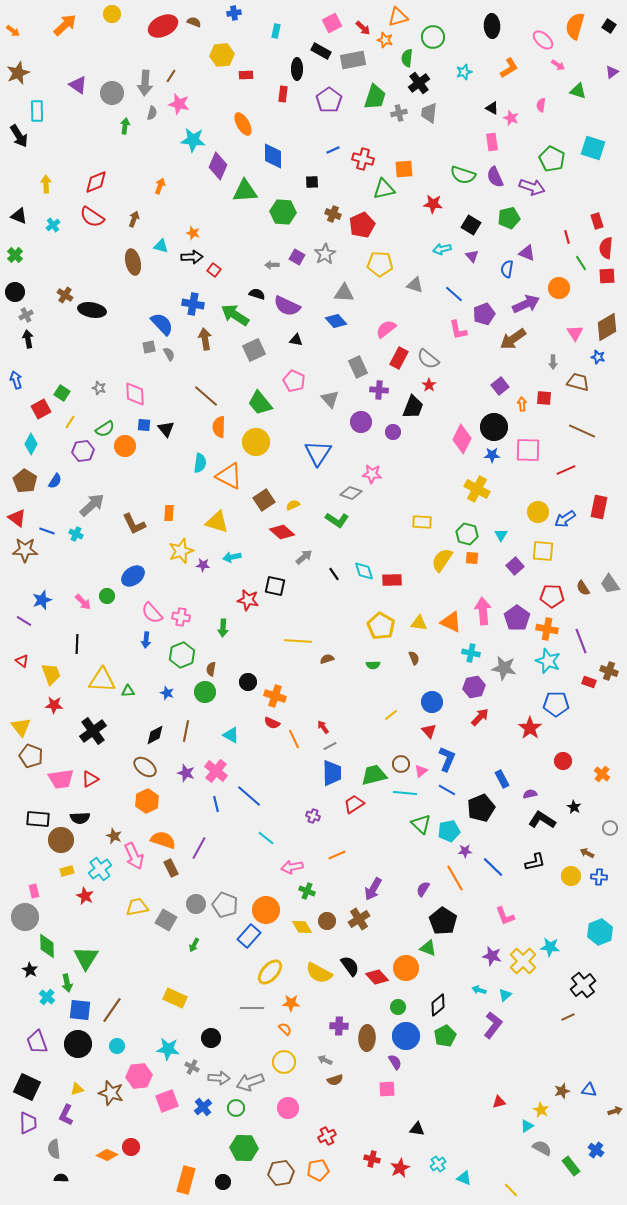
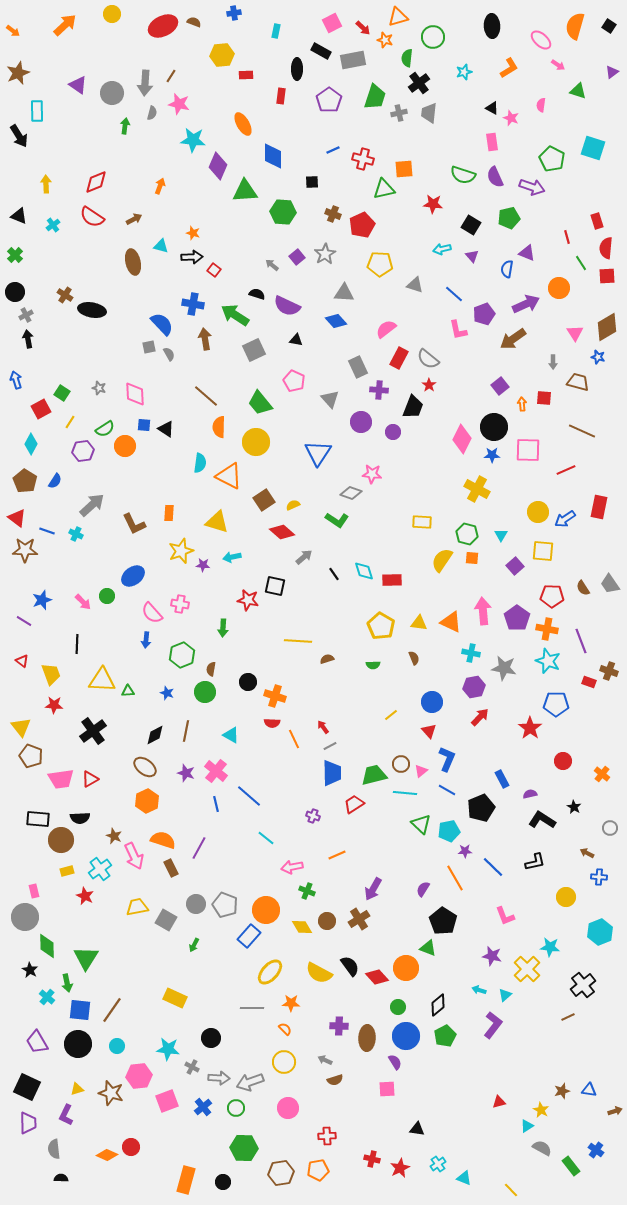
pink ellipse at (543, 40): moved 2 px left
red rectangle at (283, 94): moved 2 px left, 2 px down
brown arrow at (134, 219): rotated 42 degrees clockwise
purple square at (297, 257): rotated 21 degrees clockwise
gray arrow at (272, 265): rotated 40 degrees clockwise
black triangle at (166, 429): rotated 18 degrees counterclockwise
pink cross at (181, 617): moved 1 px left, 13 px up
red semicircle at (272, 723): rotated 21 degrees counterclockwise
yellow circle at (571, 876): moved 5 px left, 21 px down
yellow cross at (523, 961): moved 4 px right, 8 px down
purple trapezoid at (37, 1042): rotated 10 degrees counterclockwise
red cross at (327, 1136): rotated 24 degrees clockwise
